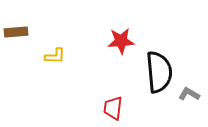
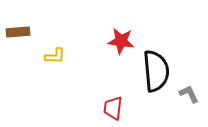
brown rectangle: moved 2 px right
red star: rotated 12 degrees clockwise
black semicircle: moved 3 px left, 1 px up
gray L-shape: rotated 35 degrees clockwise
